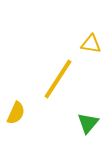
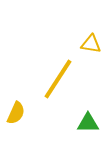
green triangle: rotated 50 degrees clockwise
